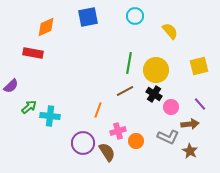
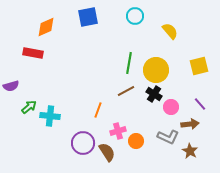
purple semicircle: rotated 28 degrees clockwise
brown line: moved 1 px right
